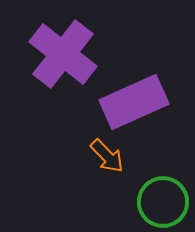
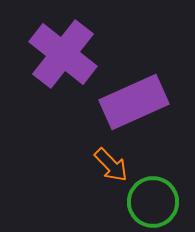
orange arrow: moved 4 px right, 9 px down
green circle: moved 10 px left
